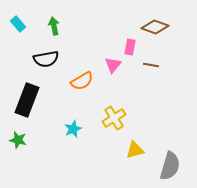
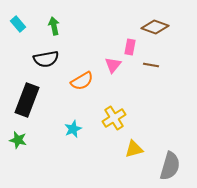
yellow triangle: moved 1 px left, 1 px up
